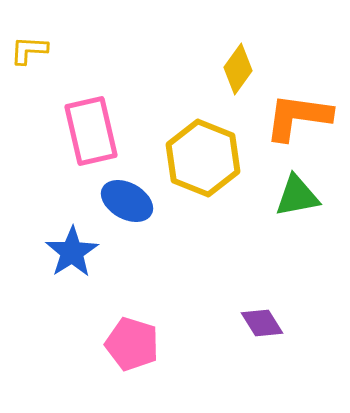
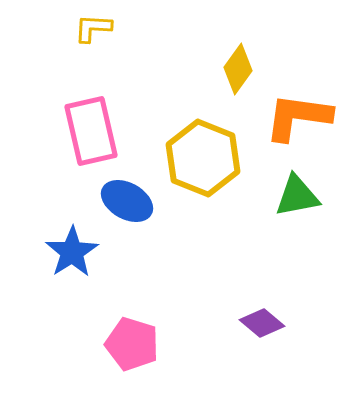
yellow L-shape: moved 64 px right, 22 px up
purple diamond: rotated 18 degrees counterclockwise
